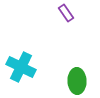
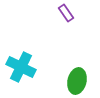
green ellipse: rotated 15 degrees clockwise
